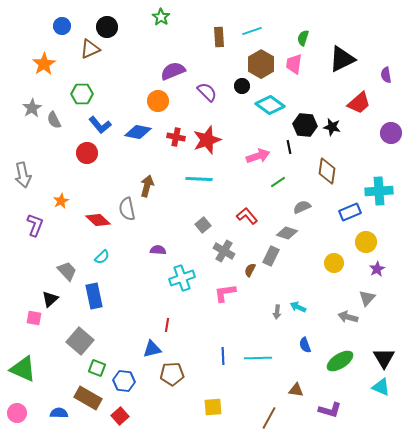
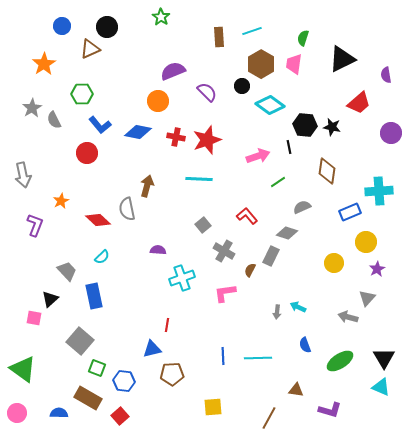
green triangle at (23, 369): rotated 12 degrees clockwise
